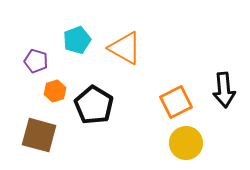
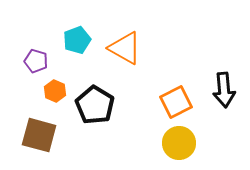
orange hexagon: rotated 20 degrees counterclockwise
black pentagon: moved 1 px right
yellow circle: moved 7 px left
